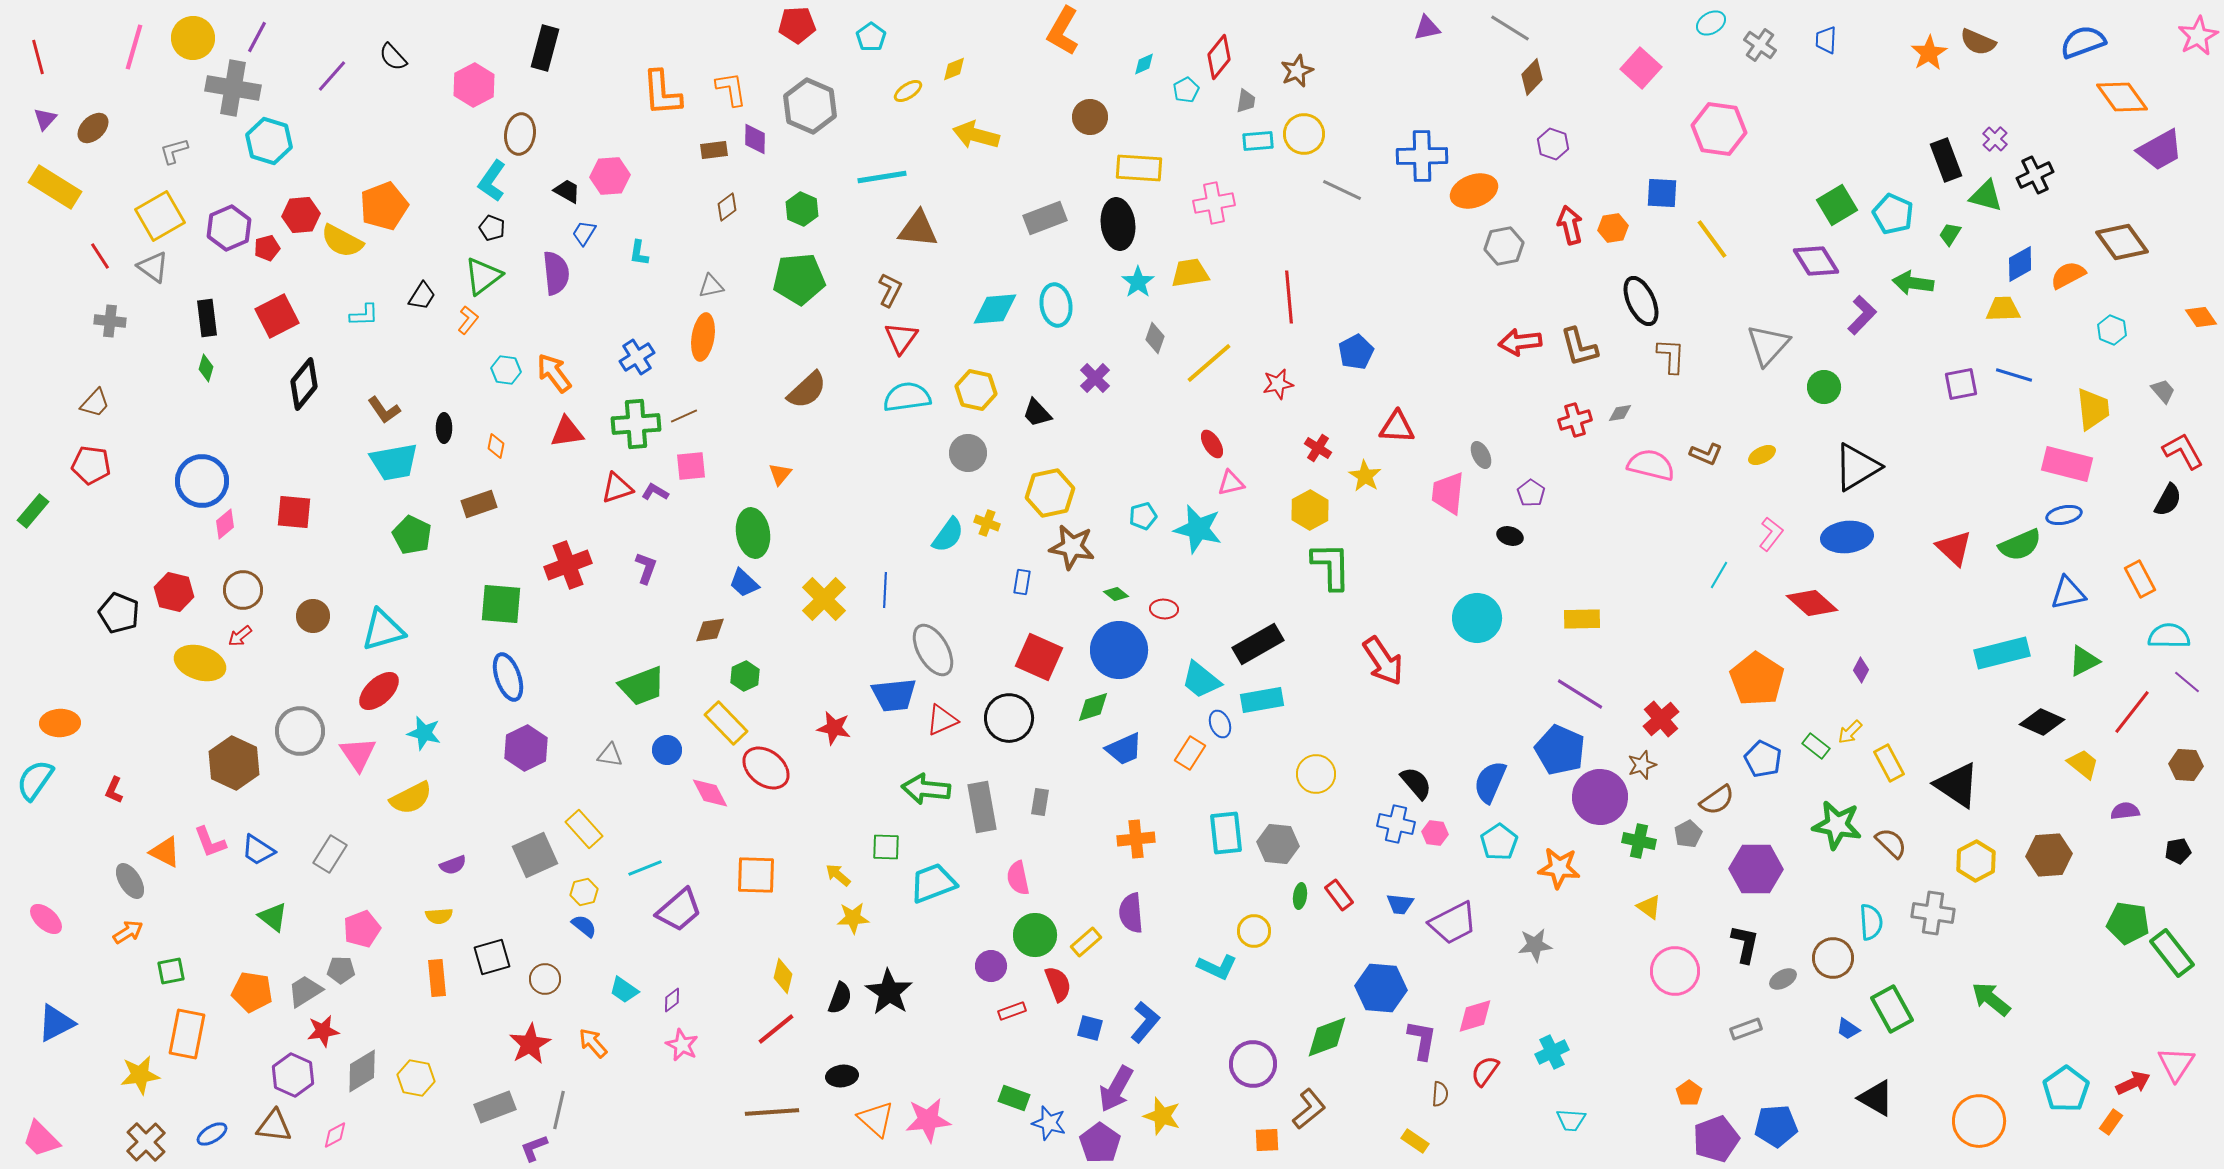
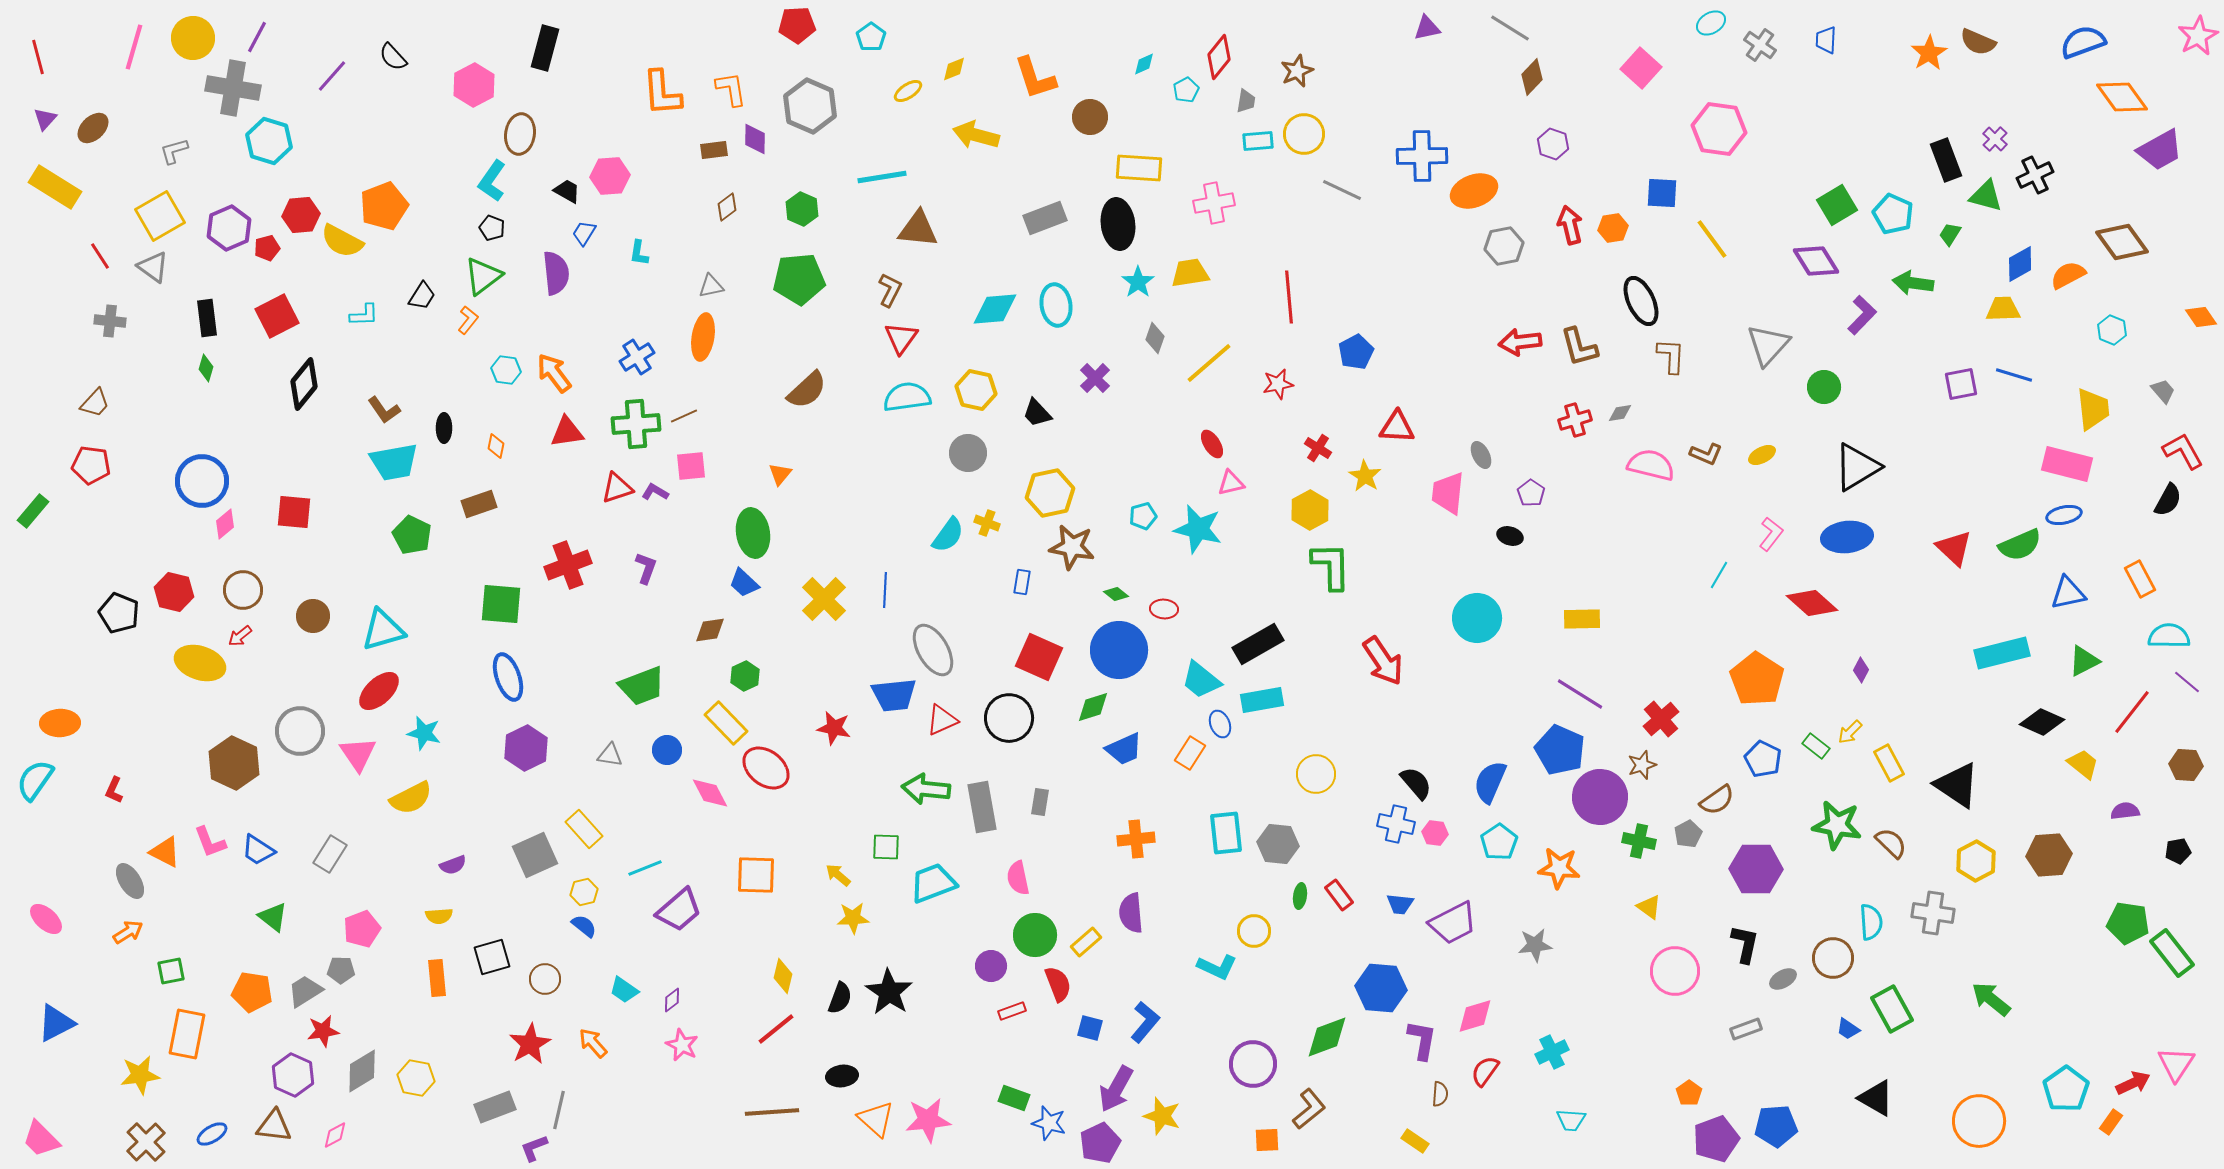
orange L-shape at (1063, 31): moved 28 px left, 47 px down; rotated 48 degrees counterclockwise
purple pentagon at (1100, 1143): rotated 12 degrees clockwise
